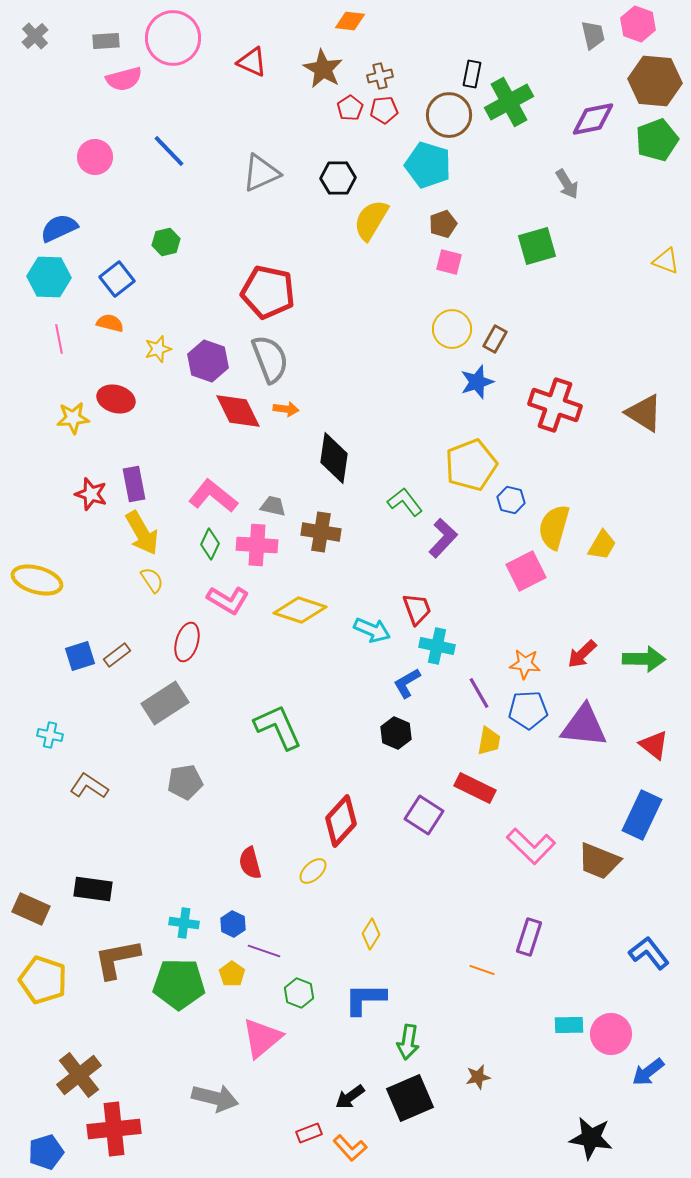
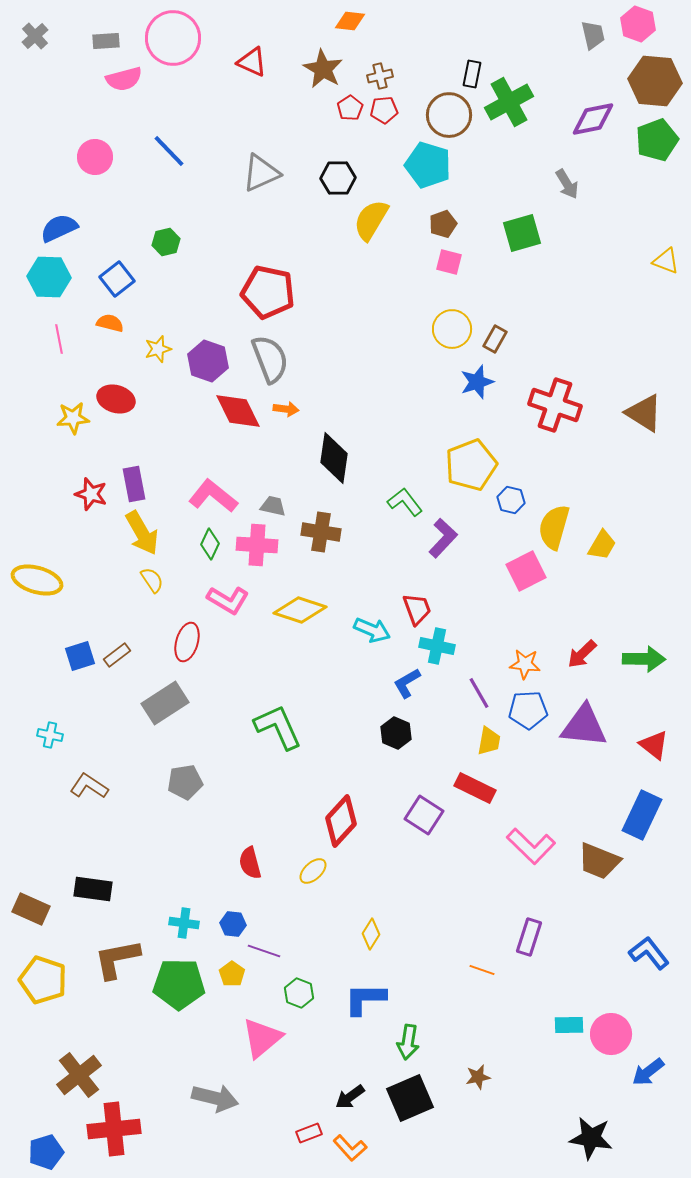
green square at (537, 246): moved 15 px left, 13 px up
blue hexagon at (233, 924): rotated 20 degrees counterclockwise
